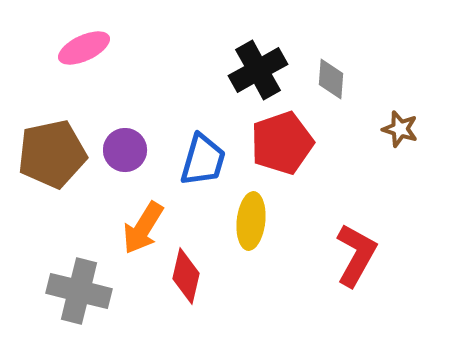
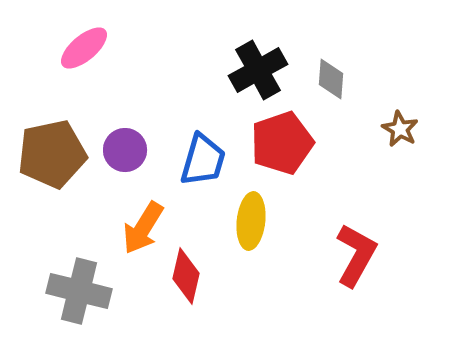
pink ellipse: rotated 15 degrees counterclockwise
brown star: rotated 12 degrees clockwise
